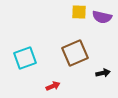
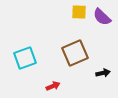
purple semicircle: rotated 30 degrees clockwise
